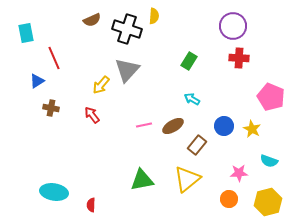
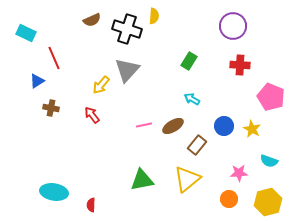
cyan rectangle: rotated 54 degrees counterclockwise
red cross: moved 1 px right, 7 px down
